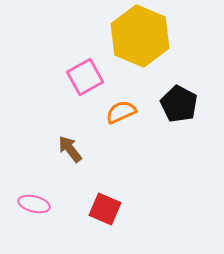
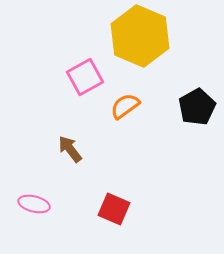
black pentagon: moved 18 px right, 3 px down; rotated 15 degrees clockwise
orange semicircle: moved 4 px right, 6 px up; rotated 12 degrees counterclockwise
red square: moved 9 px right
